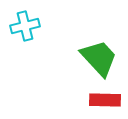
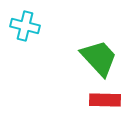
cyan cross: rotated 28 degrees clockwise
